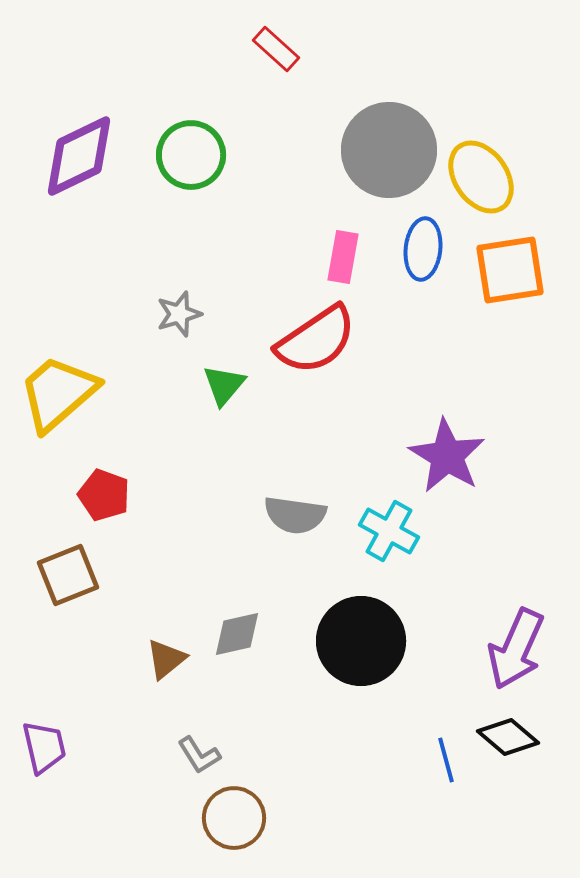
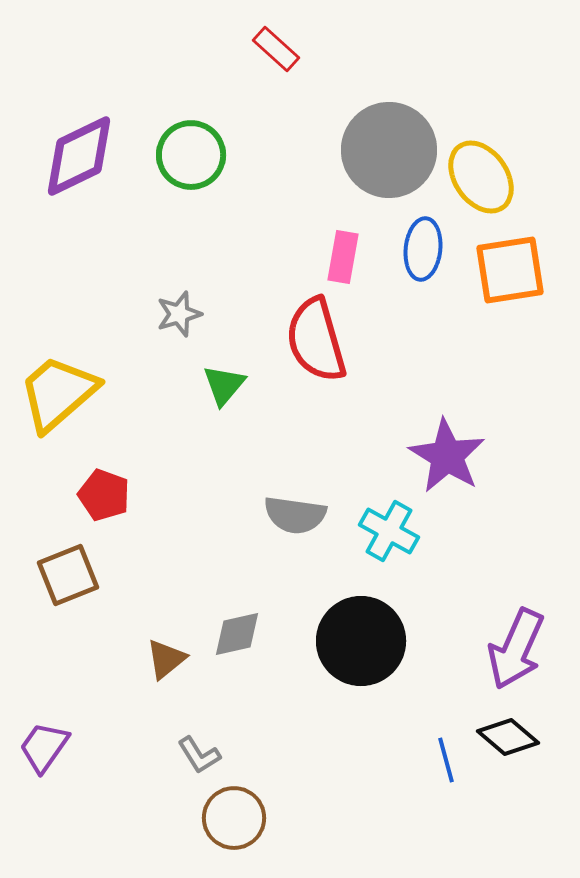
red semicircle: rotated 108 degrees clockwise
purple trapezoid: rotated 132 degrees counterclockwise
